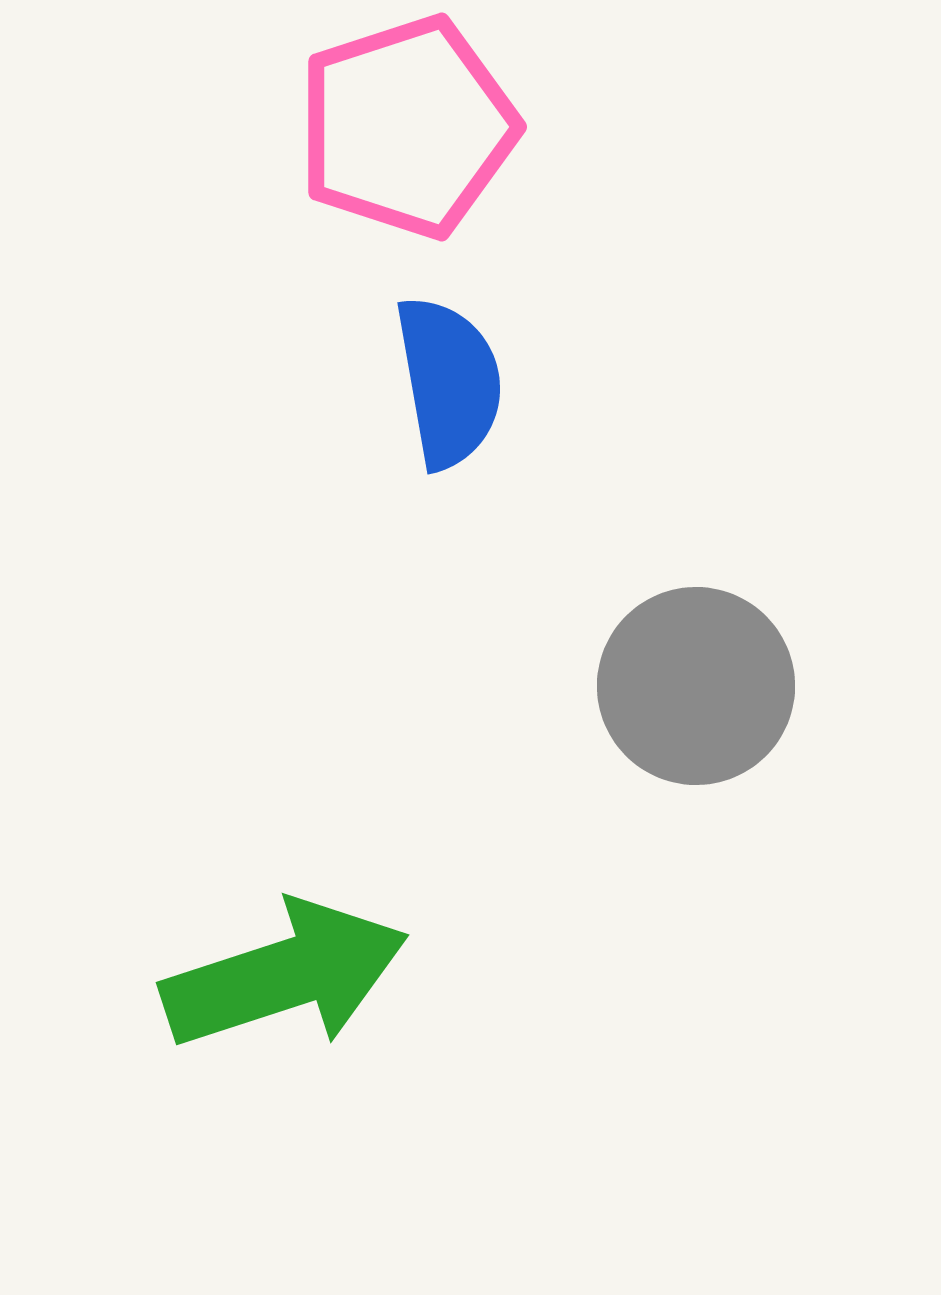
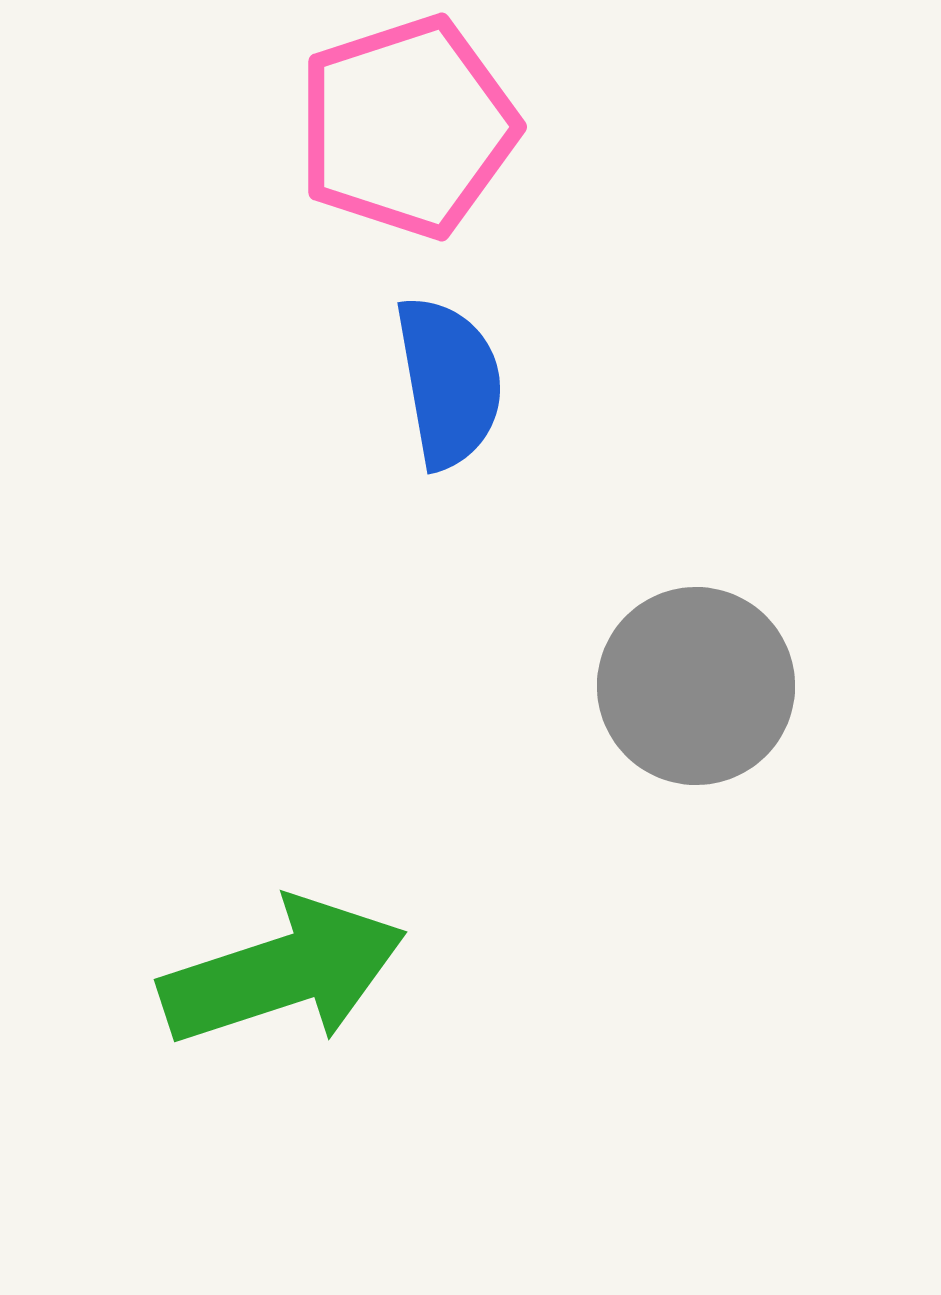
green arrow: moved 2 px left, 3 px up
